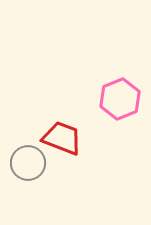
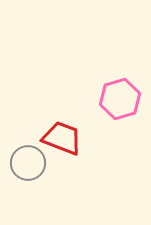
pink hexagon: rotated 6 degrees clockwise
